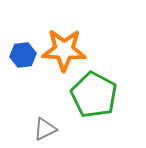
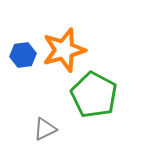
orange star: rotated 18 degrees counterclockwise
